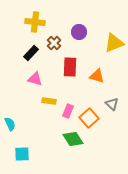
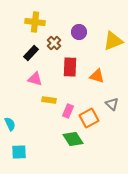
yellow triangle: moved 1 px left, 2 px up
yellow rectangle: moved 1 px up
orange square: rotated 12 degrees clockwise
cyan square: moved 3 px left, 2 px up
